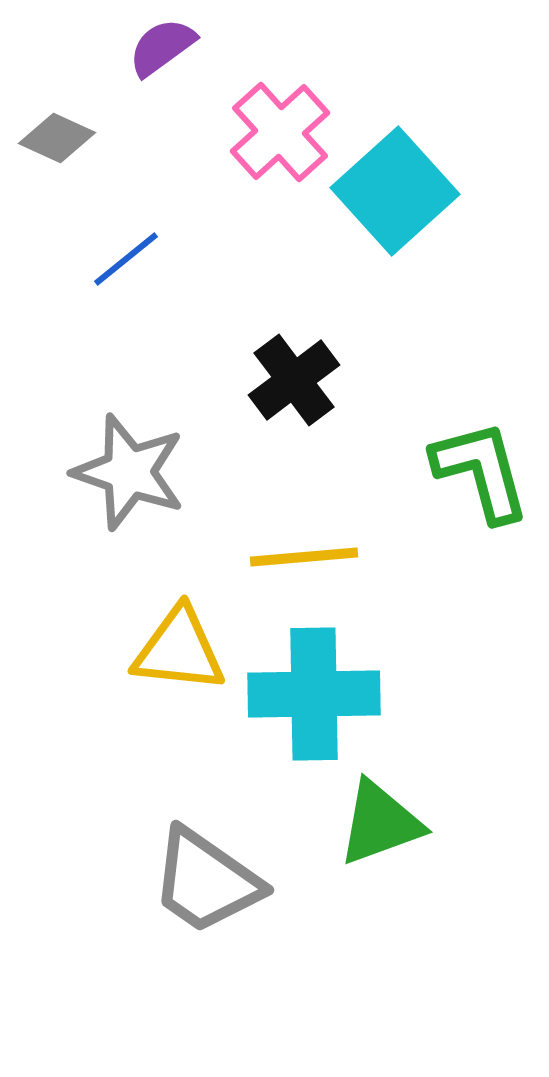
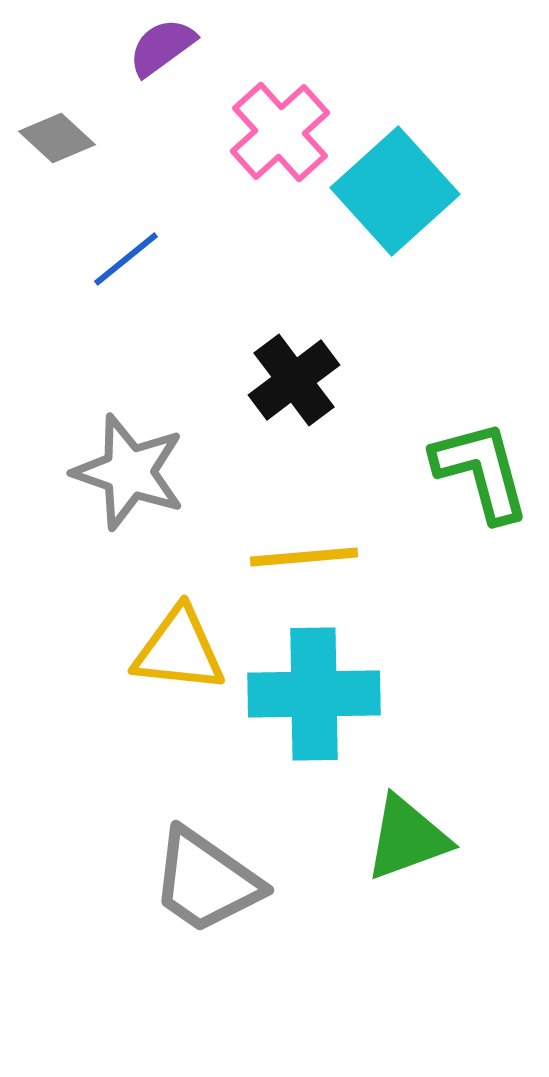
gray diamond: rotated 18 degrees clockwise
green triangle: moved 27 px right, 15 px down
